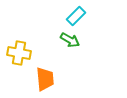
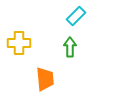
green arrow: moved 7 px down; rotated 120 degrees counterclockwise
yellow cross: moved 10 px up; rotated 10 degrees counterclockwise
